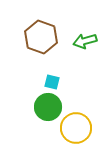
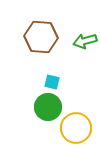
brown hexagon: rotated 16 degrees counterclockwise
